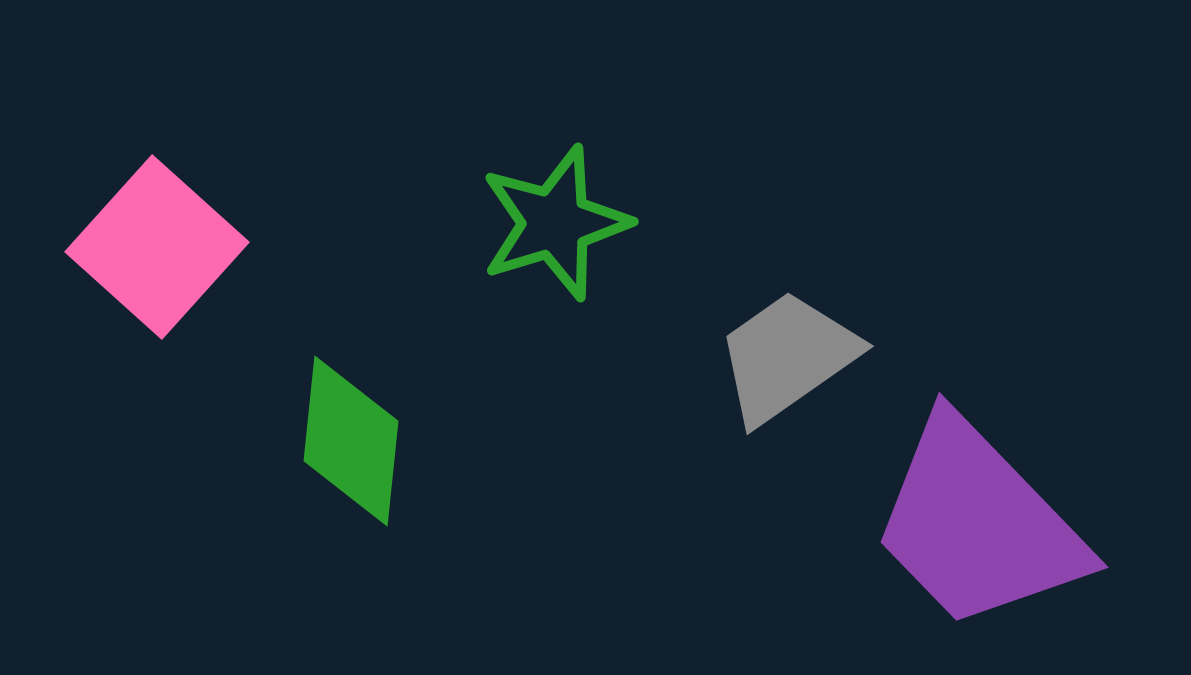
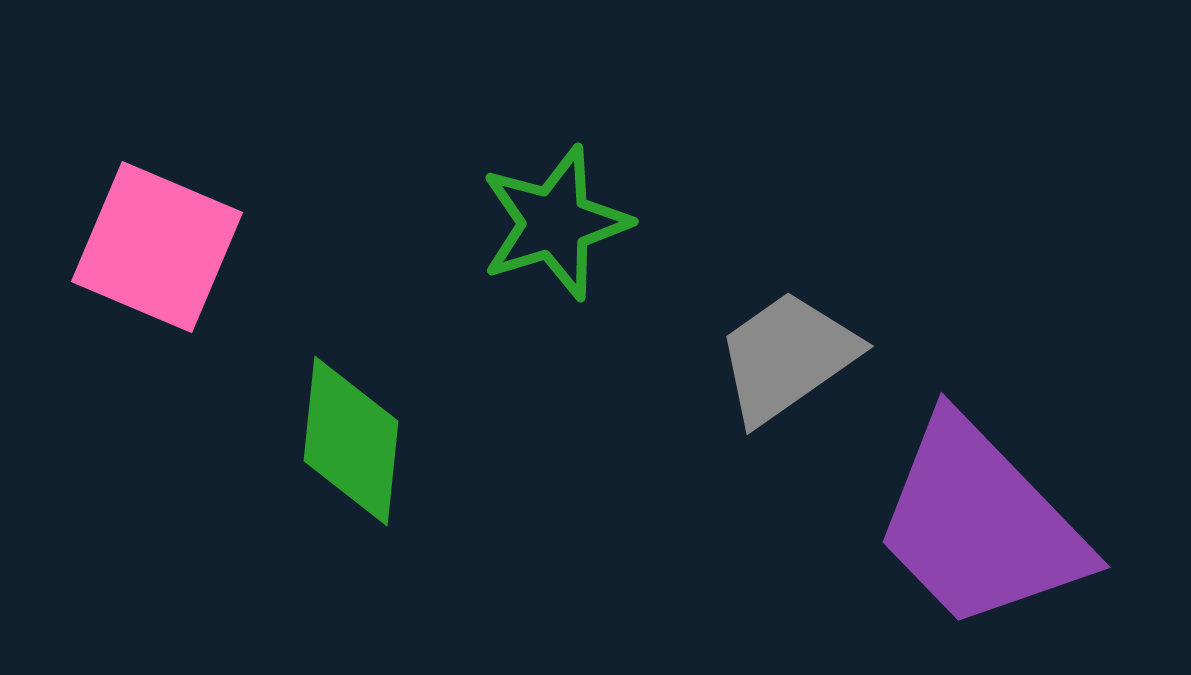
pink square: rotated 19 degrees counterclockwise
purple trapezoid: moved 2 px right
